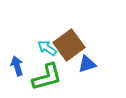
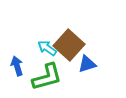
brown square: rotated 12 degrees counterclockwise
